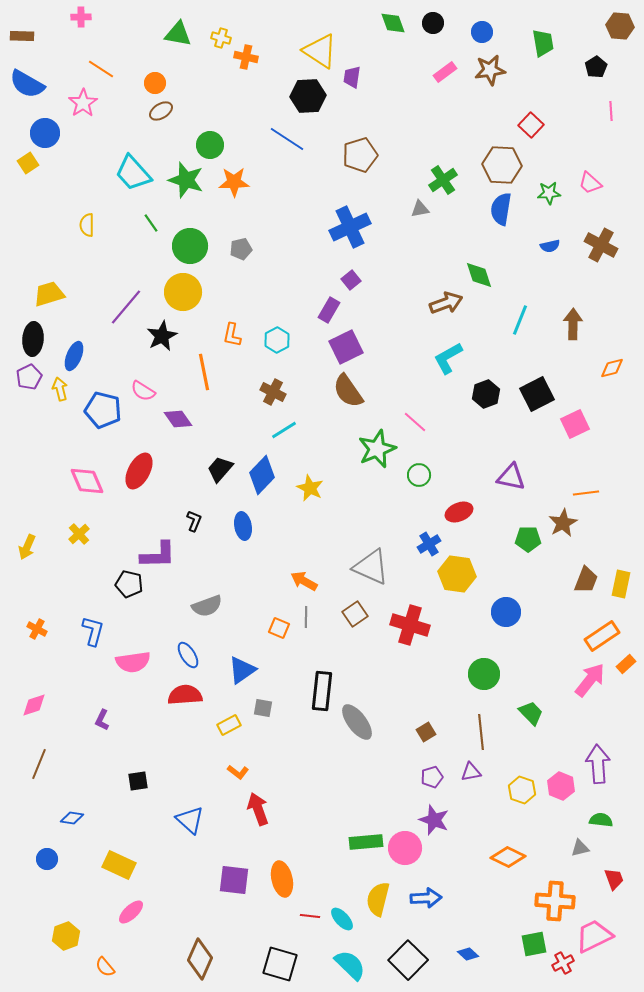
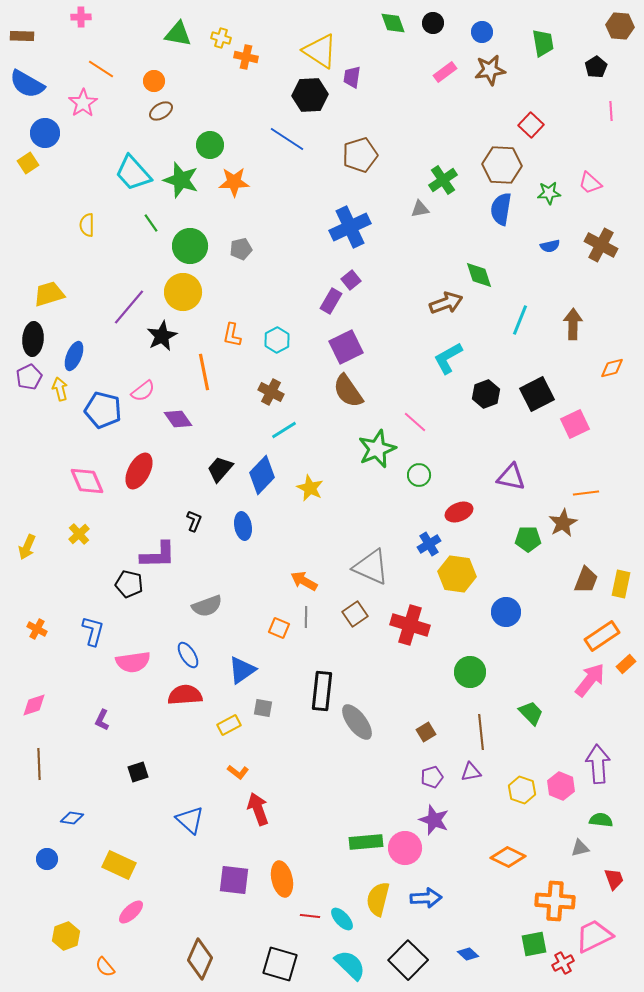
orange circle at (155, 83): moved 1 px left, 2 px up
black hexagon at (308, 96): moved 2 px right, 1 px up
green star at (186, 180): moved 5 px left
purple line at (126, 307): moved 3 px right
purple rectangle at (329, 310): moved 2 px right, 9 px up
pink semicircle at (143, 391): rotated 70 degrees counterclockwise
brown cross at (273, 392): moved 2 px left
green circle at (484, 674): moved 14 px left, 2 px up
brown line at (39, 764): rotated 24 degrees counterclockwise
black square at (138, 781): moved 9 px up; rotated 10 degrees counterclockwise
